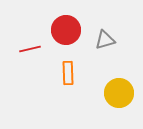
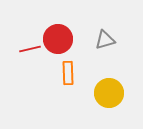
red circle: moved 8 px left, 9 px down
yellow circle: moved 10 px left
